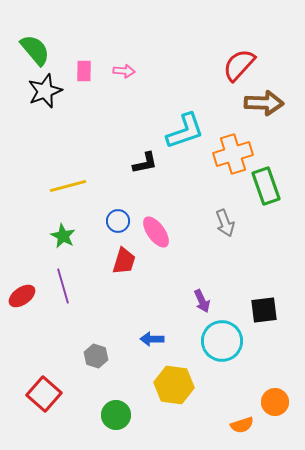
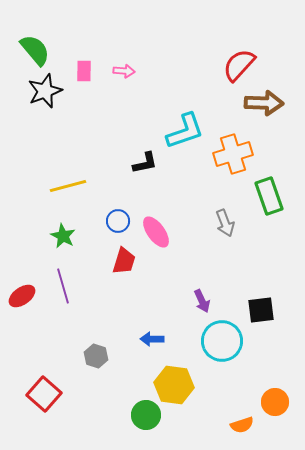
green rectangle: moved 3 px right, 10 px down
black square: moved 3 px left
green circle: moved 30 px right
